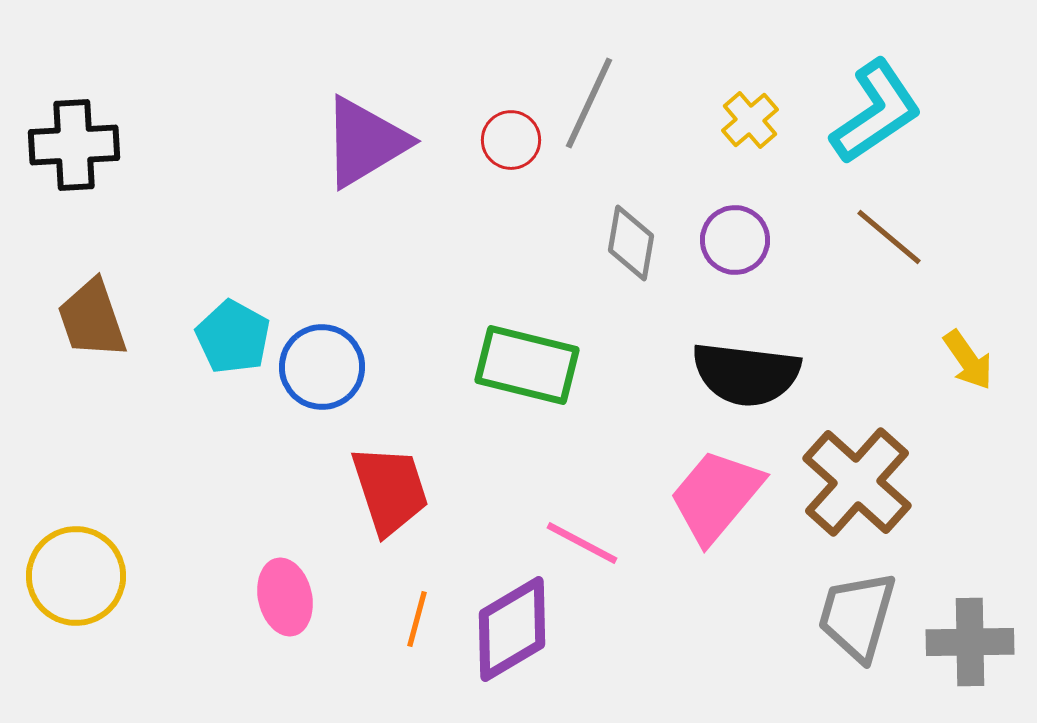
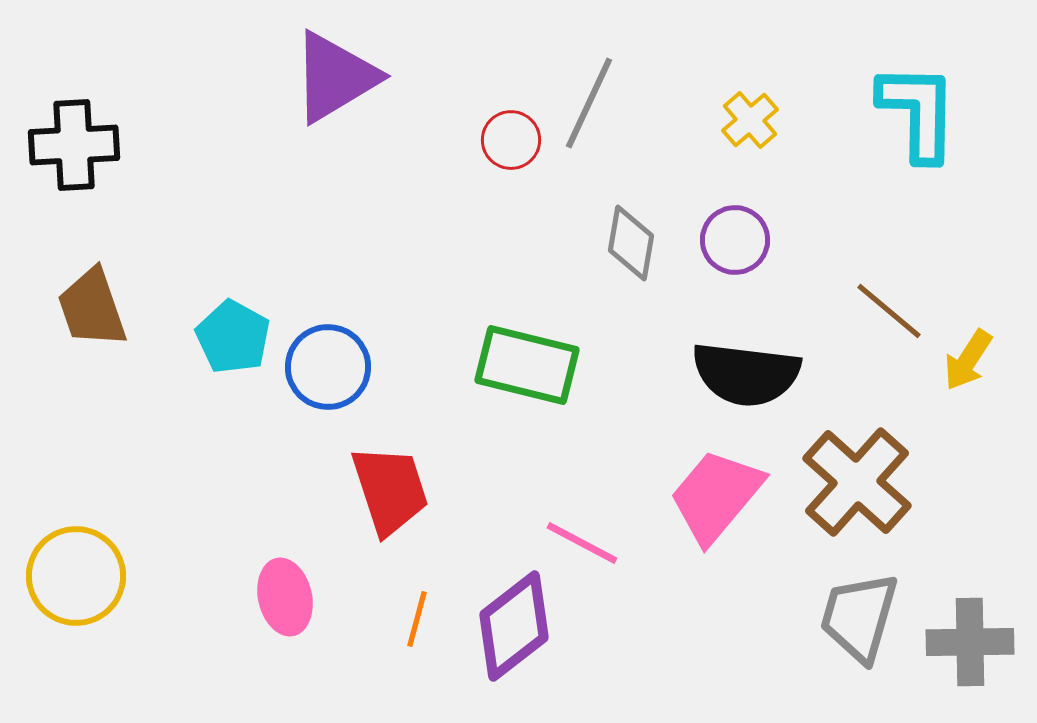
cyan L-shape: moved 42 px right; rotated 55 degrees counterclockwise
purple triangle: moved 30 px left, 65 px up
brown line: moved 74 px down
brown trapezoid: moved 11 px up
yellow arrow: rotated 68 degrees clockwise
blue circle: moved 6 px right
gray trapezoid: moved 2 px right, 1 px down
purple diamond: moved 2 px right, 3 px up; rotated 7 degrees counterclockwise
